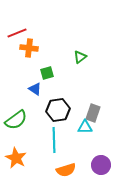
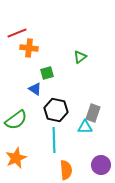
black hexagon: moved 2 px left; rotated 20 degrees clockwise
orange star: rotated 20 degrees clockwise
orange semicircle: rotated 78 degrees counterclockwise
